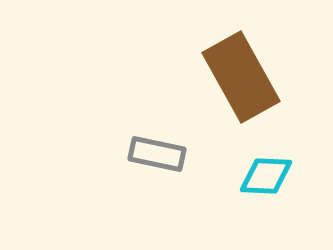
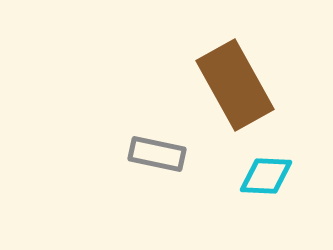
brown rectangle: moved 6 px left, 8 px down
